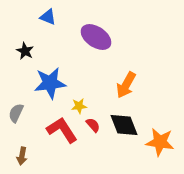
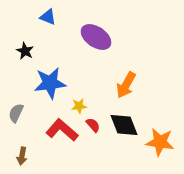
red L-shape: rotated 16 degrees counterclockwise
